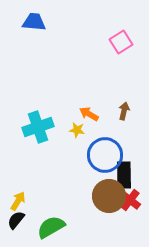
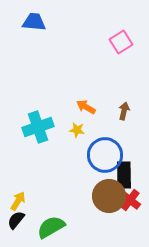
orange arrow: moved 3 px left, 7 px up
